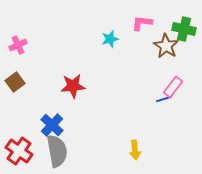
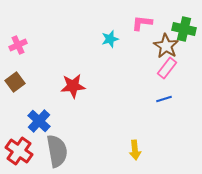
pink rectangle: moved 6 px left, 19 px up
blue cross: moved 13 px left, 4 px up
